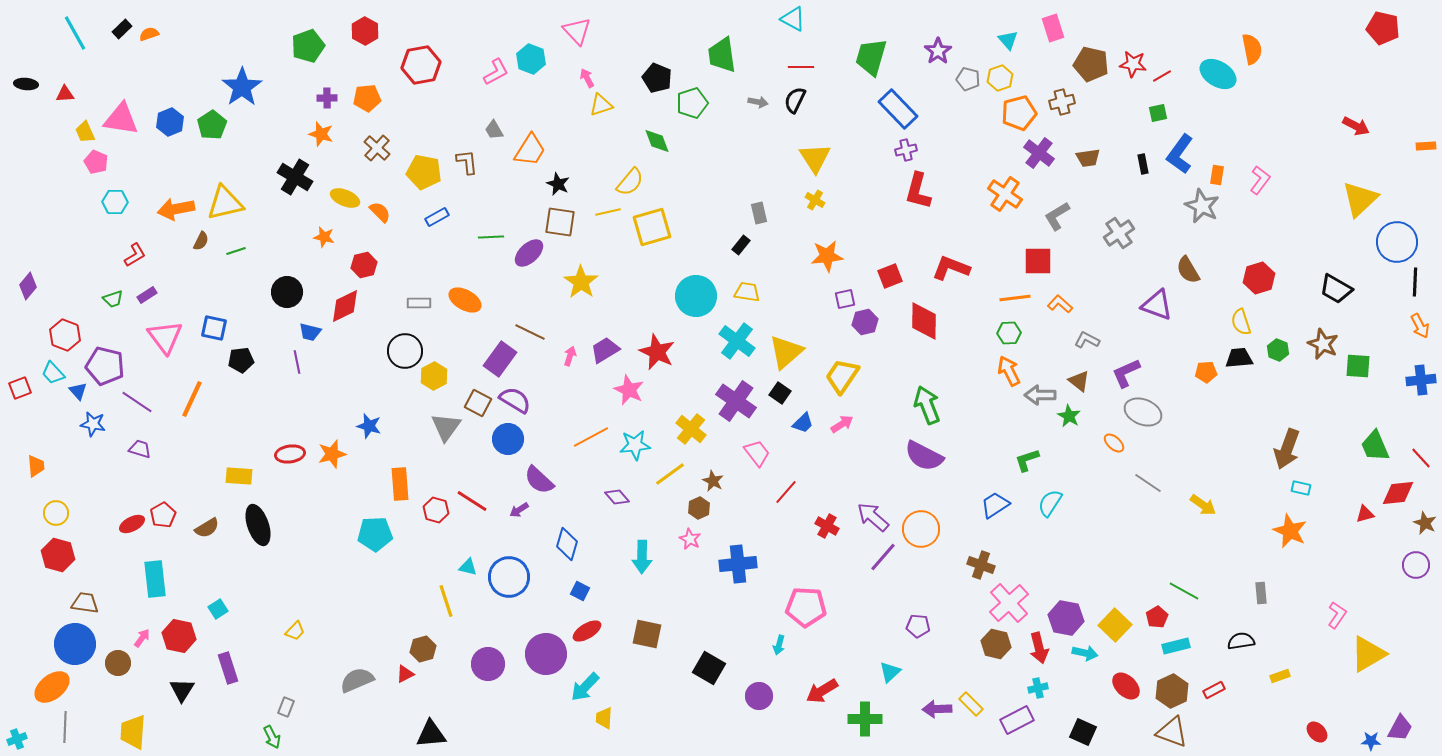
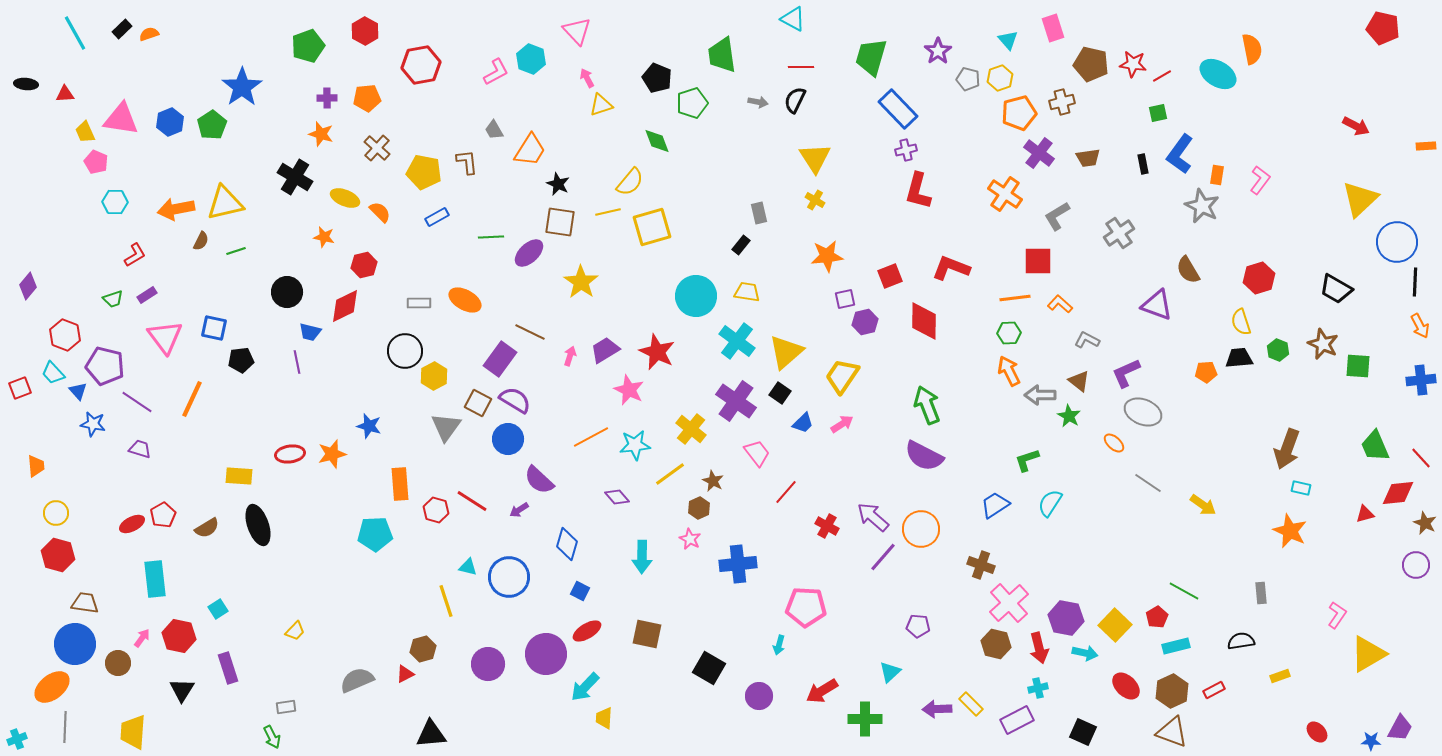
gray rectangle at (286, 707): rotated 60 degrees clockwise
